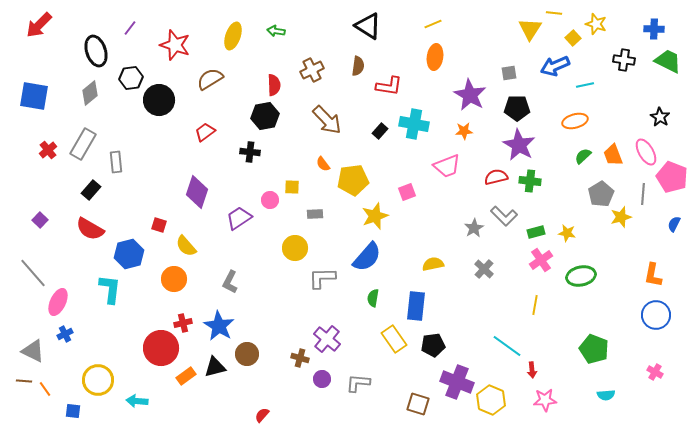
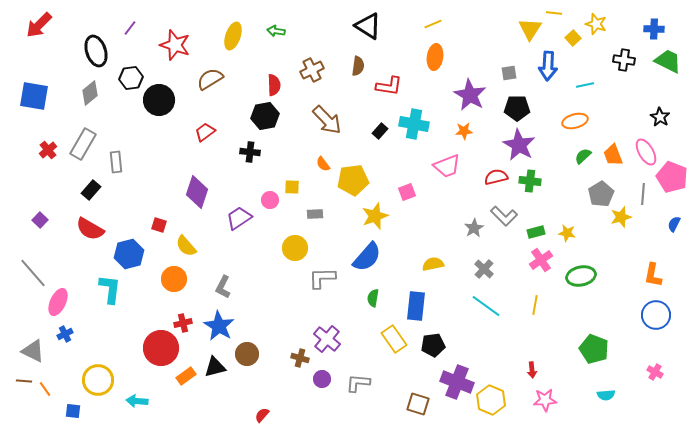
blue arrow at (555, 66): moved 7 px left; rotated 64 degrees counterclockwise
gray L-shape at (230, 282): moved 7 px left, 5 px down
cyan line at (507, 346): moved 21 px left, 40 px up
